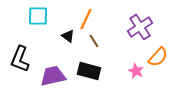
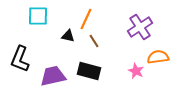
black triangle: rotated 24 degrees counterclockwise
orange semicircle: rotated 140 degrees counterclockwise
